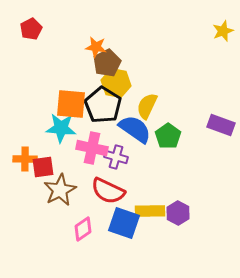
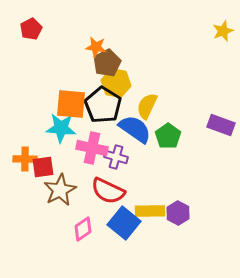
blue square: rotated 20 degrees clockwise
